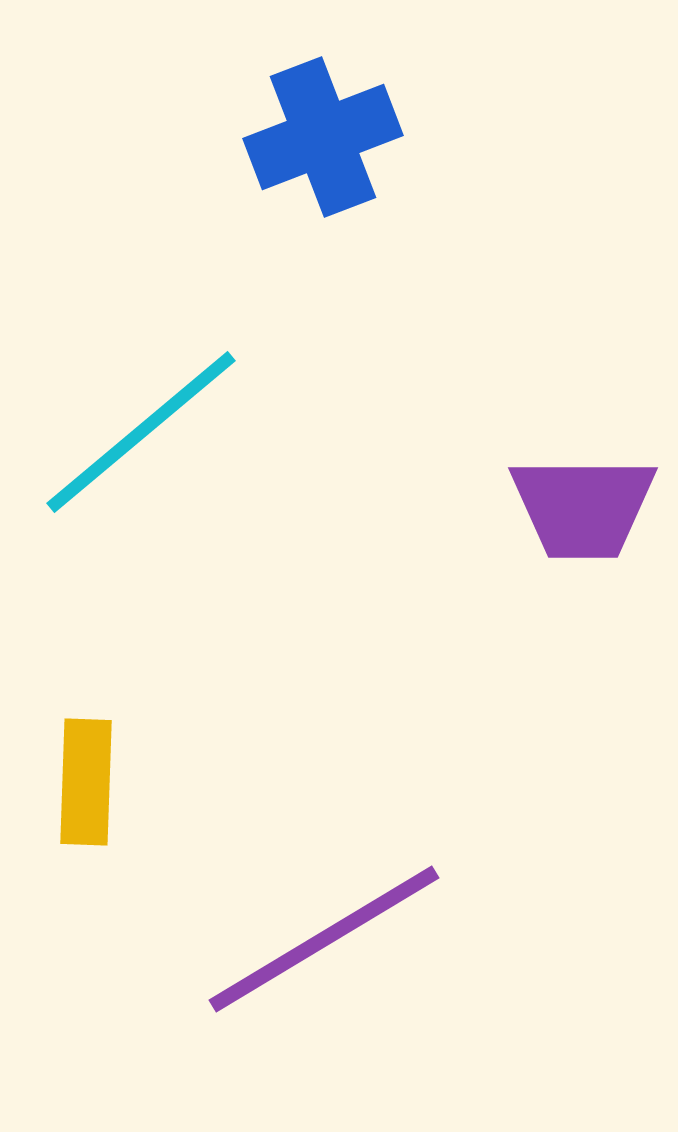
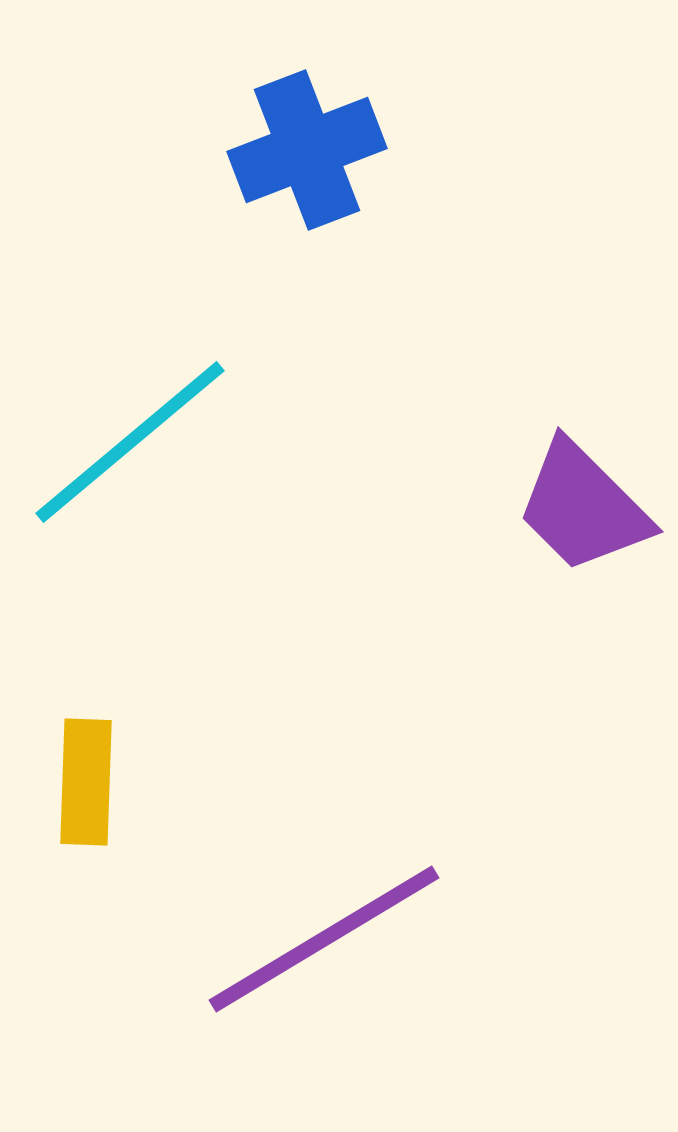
blue cross: moved 16 px left, 13 px down
cyan line: moved 11 px left, 10 px down
purple trapezoid: rotated 45 degrees clockwise
